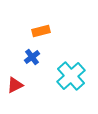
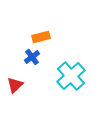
orange rectangle: moved 6 px down
red triangle: rotated 18 degrees counterclockwise
